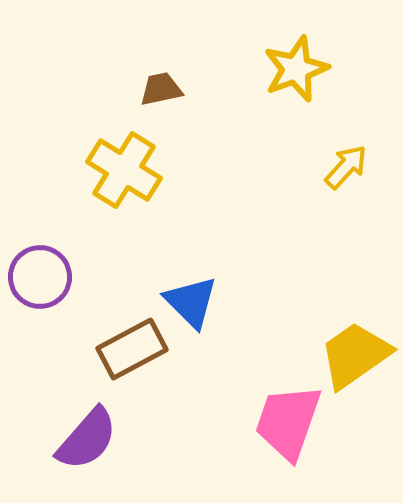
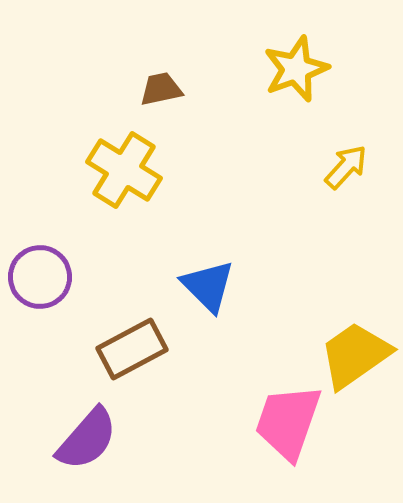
blue triangle: moved 17 px right, 16 px up
